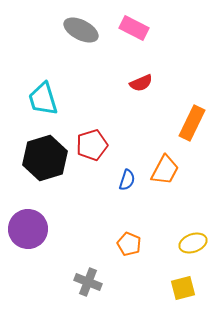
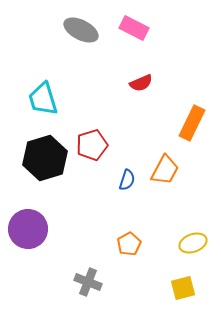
orange pentagon: rotated 20 degrees clockwise
